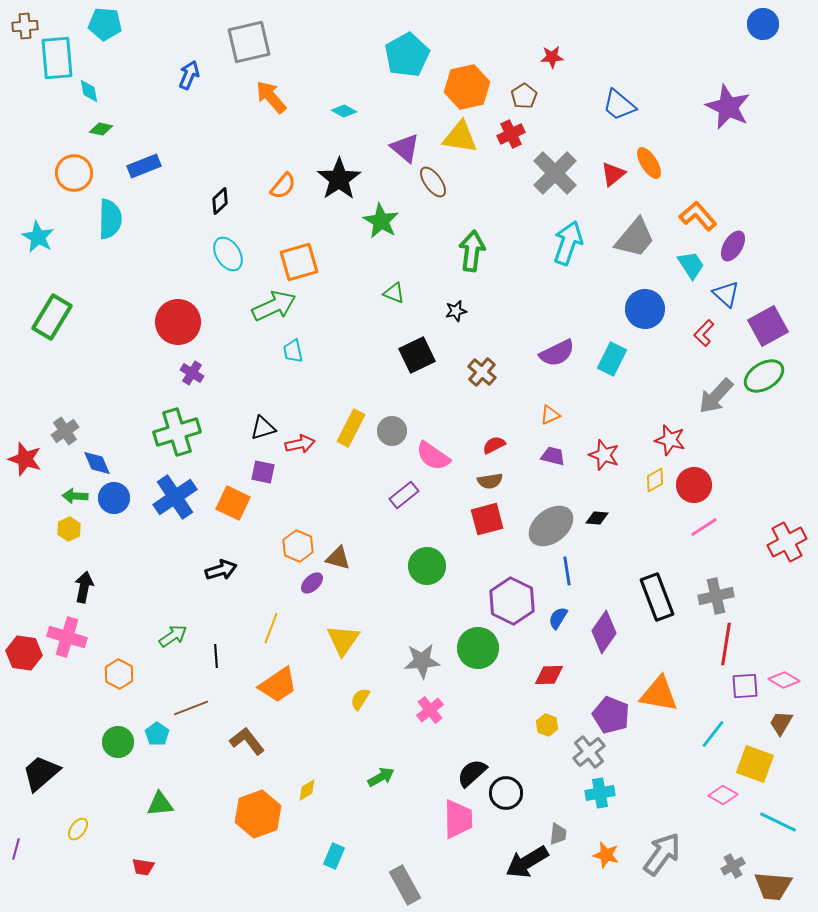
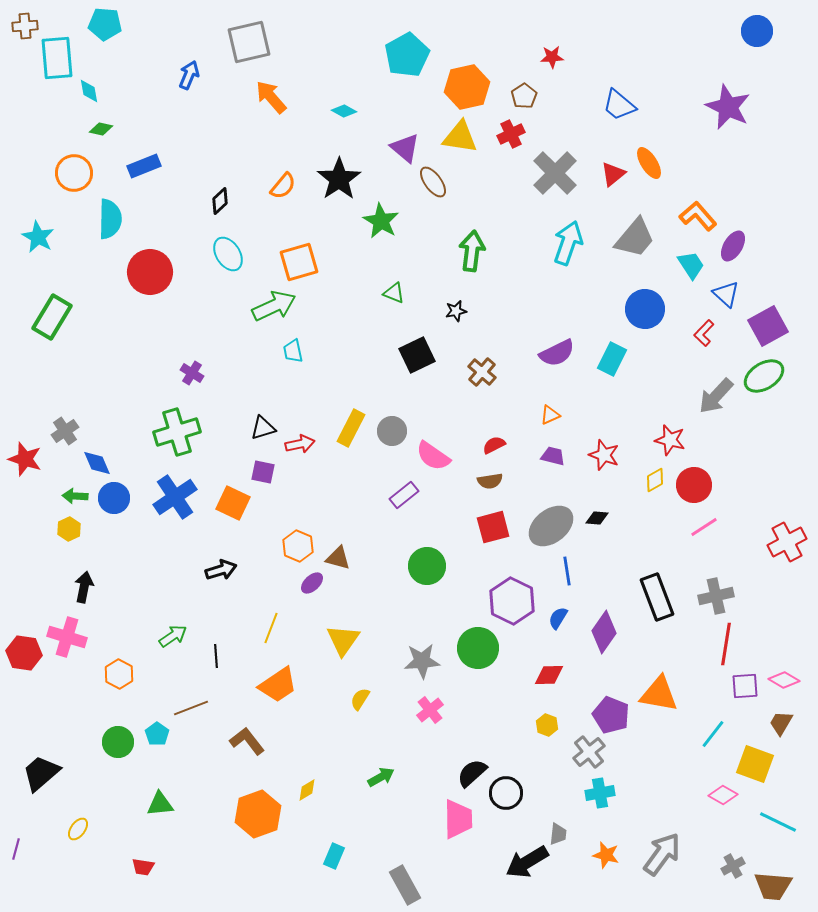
blue circle at (763, 24): moved 6 px left, 7 px down
red circle at (178, 322): moved 28 px left, 50 px up
red square at (487, 519): moved 6 px right, 8 px down
